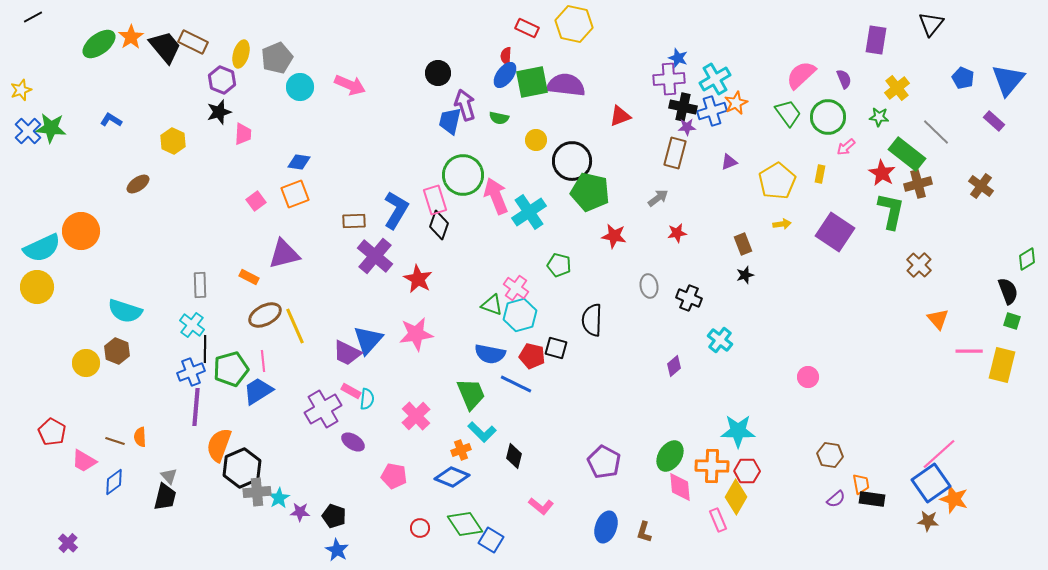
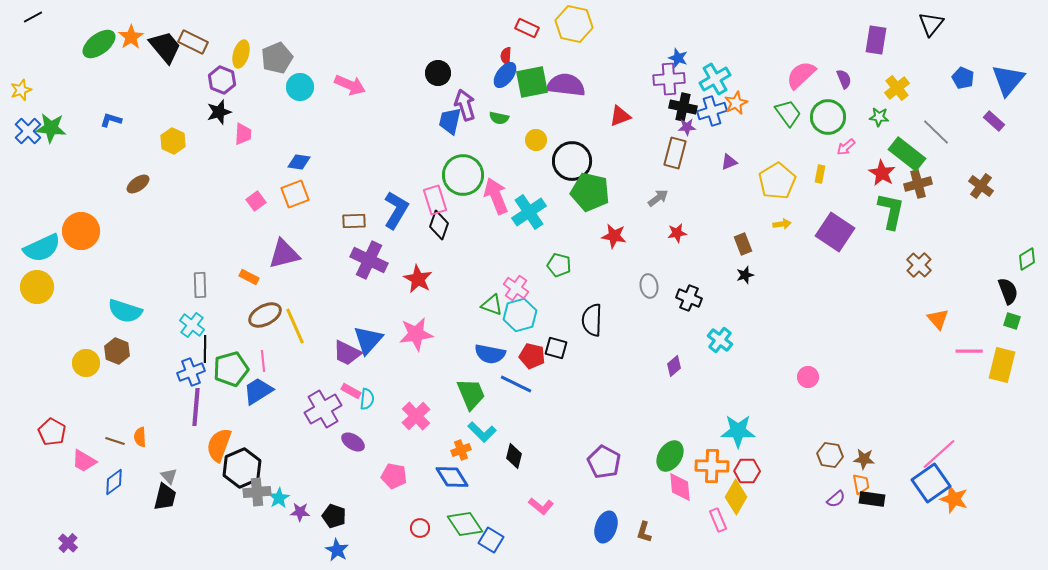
blue L-shape at (111, 120): rotated 15 degrees counterclockwise
purple cross at (375, 256): moved 6 px left, 4 px down; rotated 15 degrees counterclockwise
blue diamond at (452, 477): rotated 36 degrees clockwise
brown star at (928, 521): moved 64 px left, 62 px up
